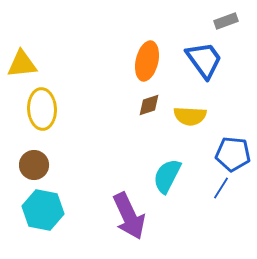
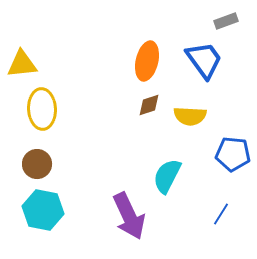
brown circle: moved 3 px right, 1 px up
blue line: moved 26 px down
